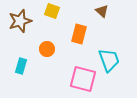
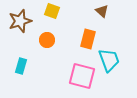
orange rectangle: moved 9 px right, 5 px down
orange circle: moved 9 px up
pink square: moved 1 px left, 3 px up
